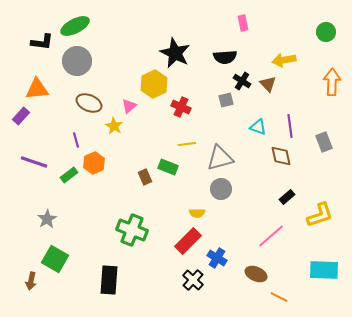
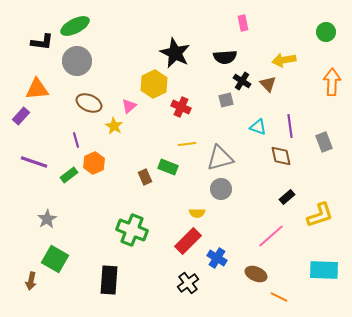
black cross at (193, 280): moved 5 px left, 3 px down; rotated 10 degrees clockwise
